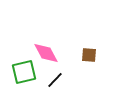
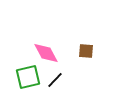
brown square: moved 3 px left, 4 px up
green square: moved 4 px right, 5 px down
